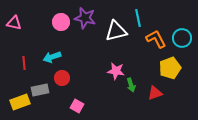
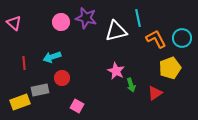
purple star: moved 1 px right
pink triangle: rotated 28 degrees clockwise
pink star: rotated 18 degrees clockwise
red triangle: rotated 14 degrees counterclockwise
